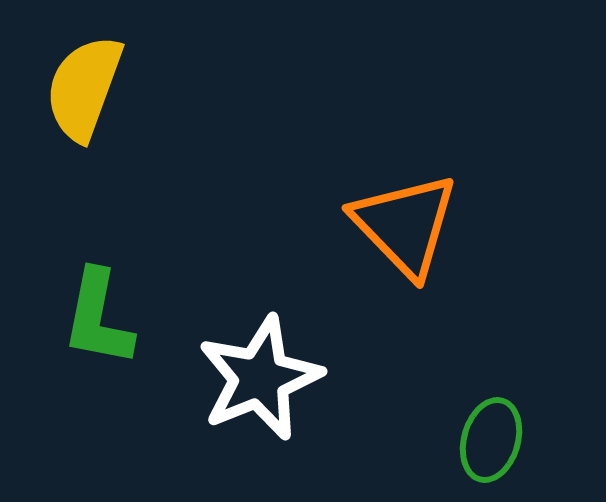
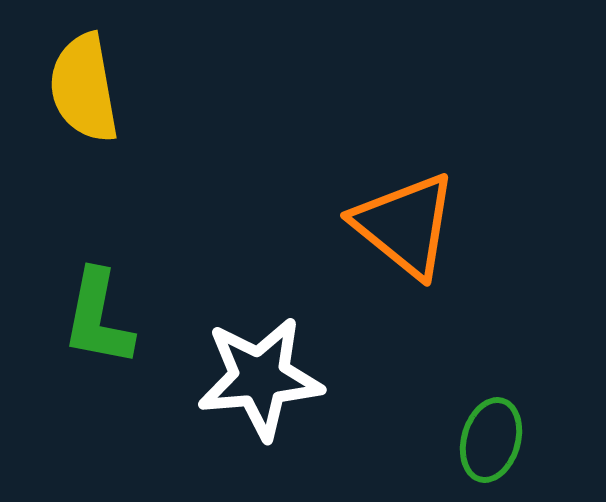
yellow semicircle: rotated 30 degrees counterclockwise
orange triangle: rotated 7 degrees counterclockwise
white star: rotated 17 degrees clockwise
